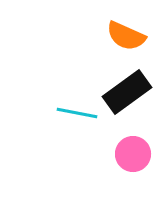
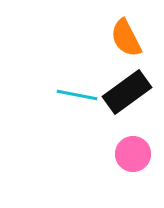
orange semicircle: moved 2 px down; rotated 39 degrees clockwise
cyan line: moved 18 px up
